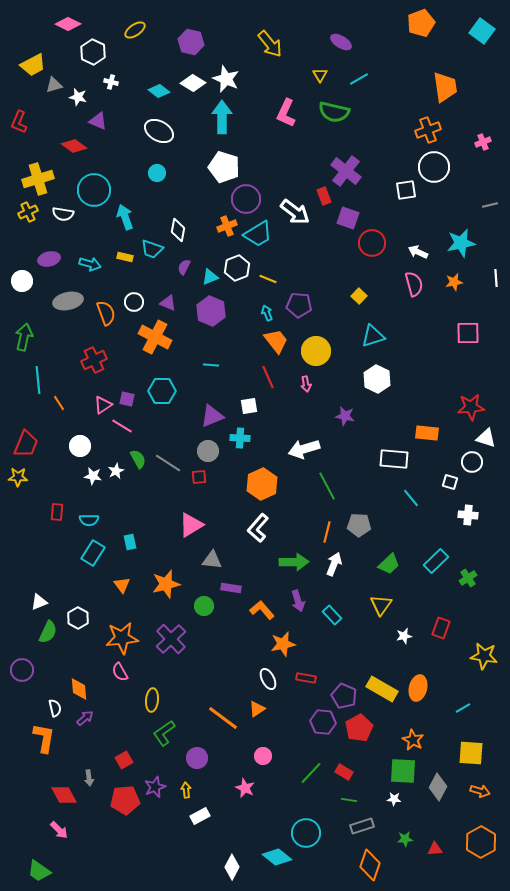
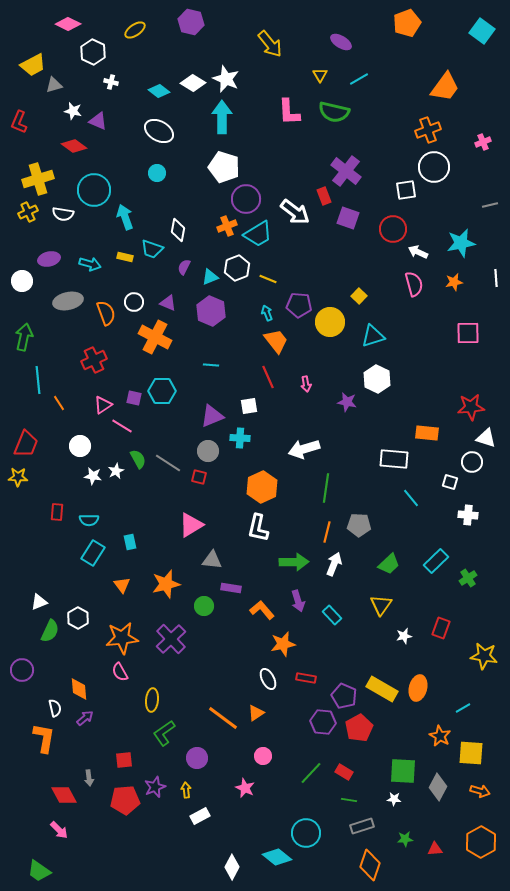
orange pentagon at (421, 23): moved 14 px left
purple hexagon at (191, 42): moved 20 px up
orange trapezoid at (445, 87): rotated 44 degrees clockwise
white star at (78, 97): moved 5 px left, 14 px down
pink L-shape at (286, 113): moved 3 px right, 1 px up; rotated 28 degrees counterclockwise
red circle at (372, 243): moved 21 px right, 14 px up
yellow circle at (316, 351): moved 14 px right, 29 px up
purple square at (127, 399): moved 7 px right, 1 px up
purple star at (345, 416): moved 2 px right, 14 px up
red square at (199, 477): rotated 21 degrees clockwise
orange hexagon at (262, 484): moved 3 px down
green line at (327, 486): moved 1 px left, 2 px down; rotated 36 degrees clockwise
white L-shape at (258, 528): rotated 28 degrees counterclockwise
green semicircle at (48, 632): moved 2 px right, 1 px up
orange triangle at (257, 709): moved 1 px left, 4 px down
orange star at (413, 740): moved 27 px right, 4 px up
red square at (124, 760): rotated 24 degrees clockwise
